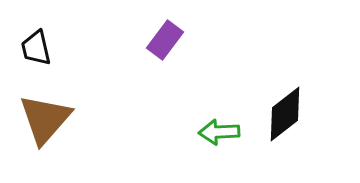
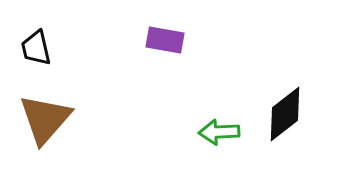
purple rectangle: rotated 63 degrees clockwise
